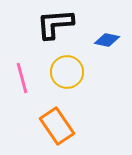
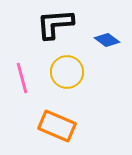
blue diamond: rotated 25 degrees clockwise
orange rectangle: rotated 33 degrees counterclockwise
